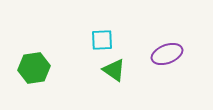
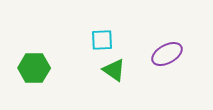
purple ellipse: rotated 8 degrees counterclockwise
green hexagon: rotated 8 degrees clockwise
